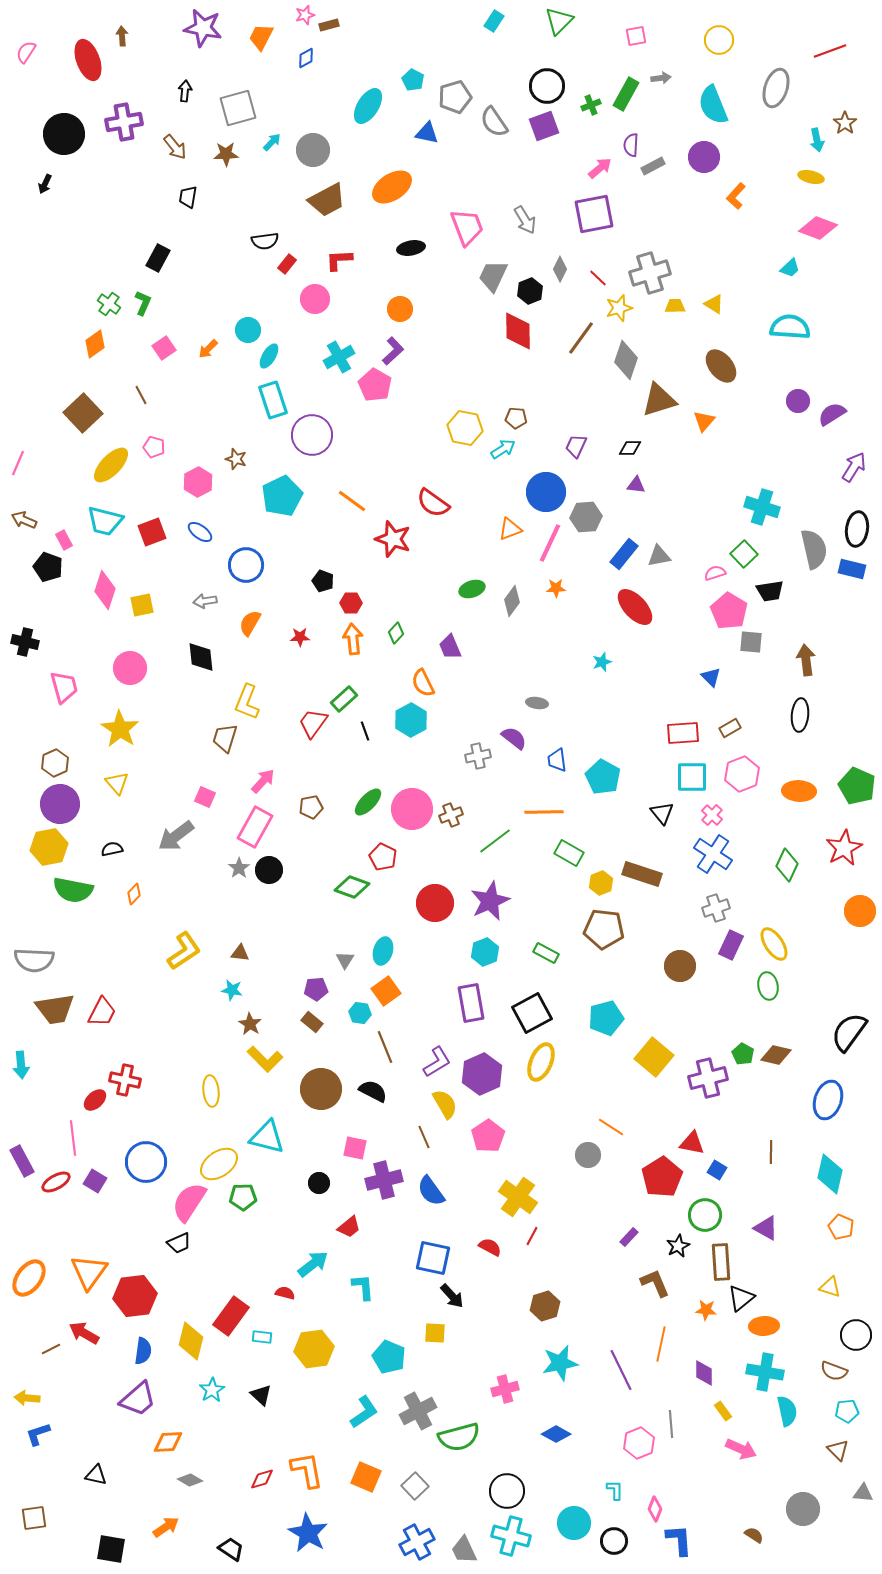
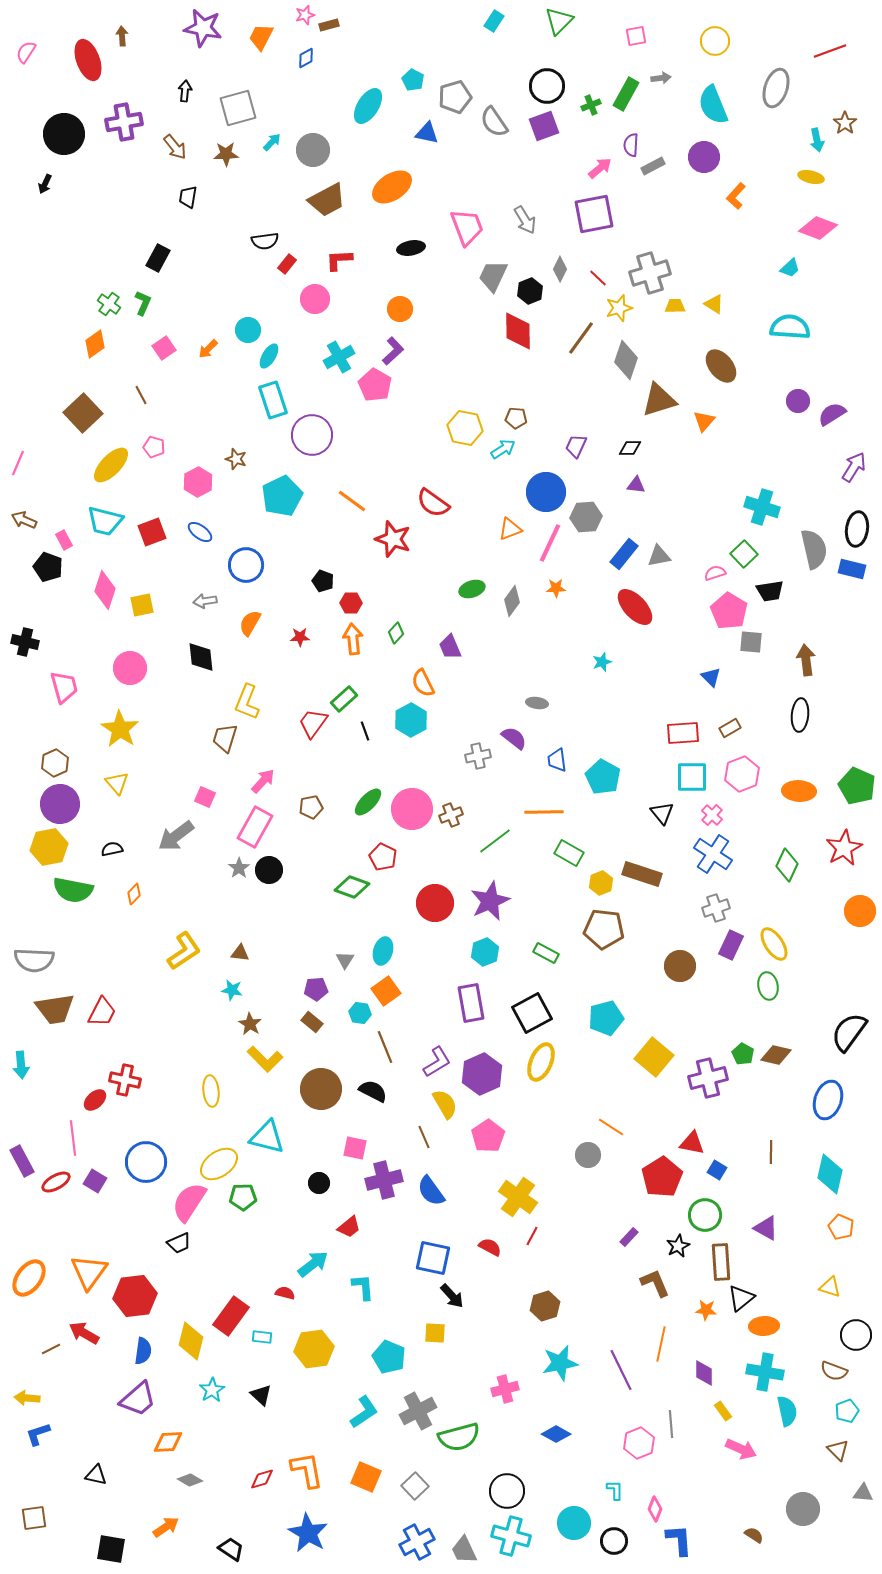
yellow circle at (719, 40): moved 4 px left, 1 px down
cyan pentagon at (847, 1411): rotated 15 degrees counterclockwise
